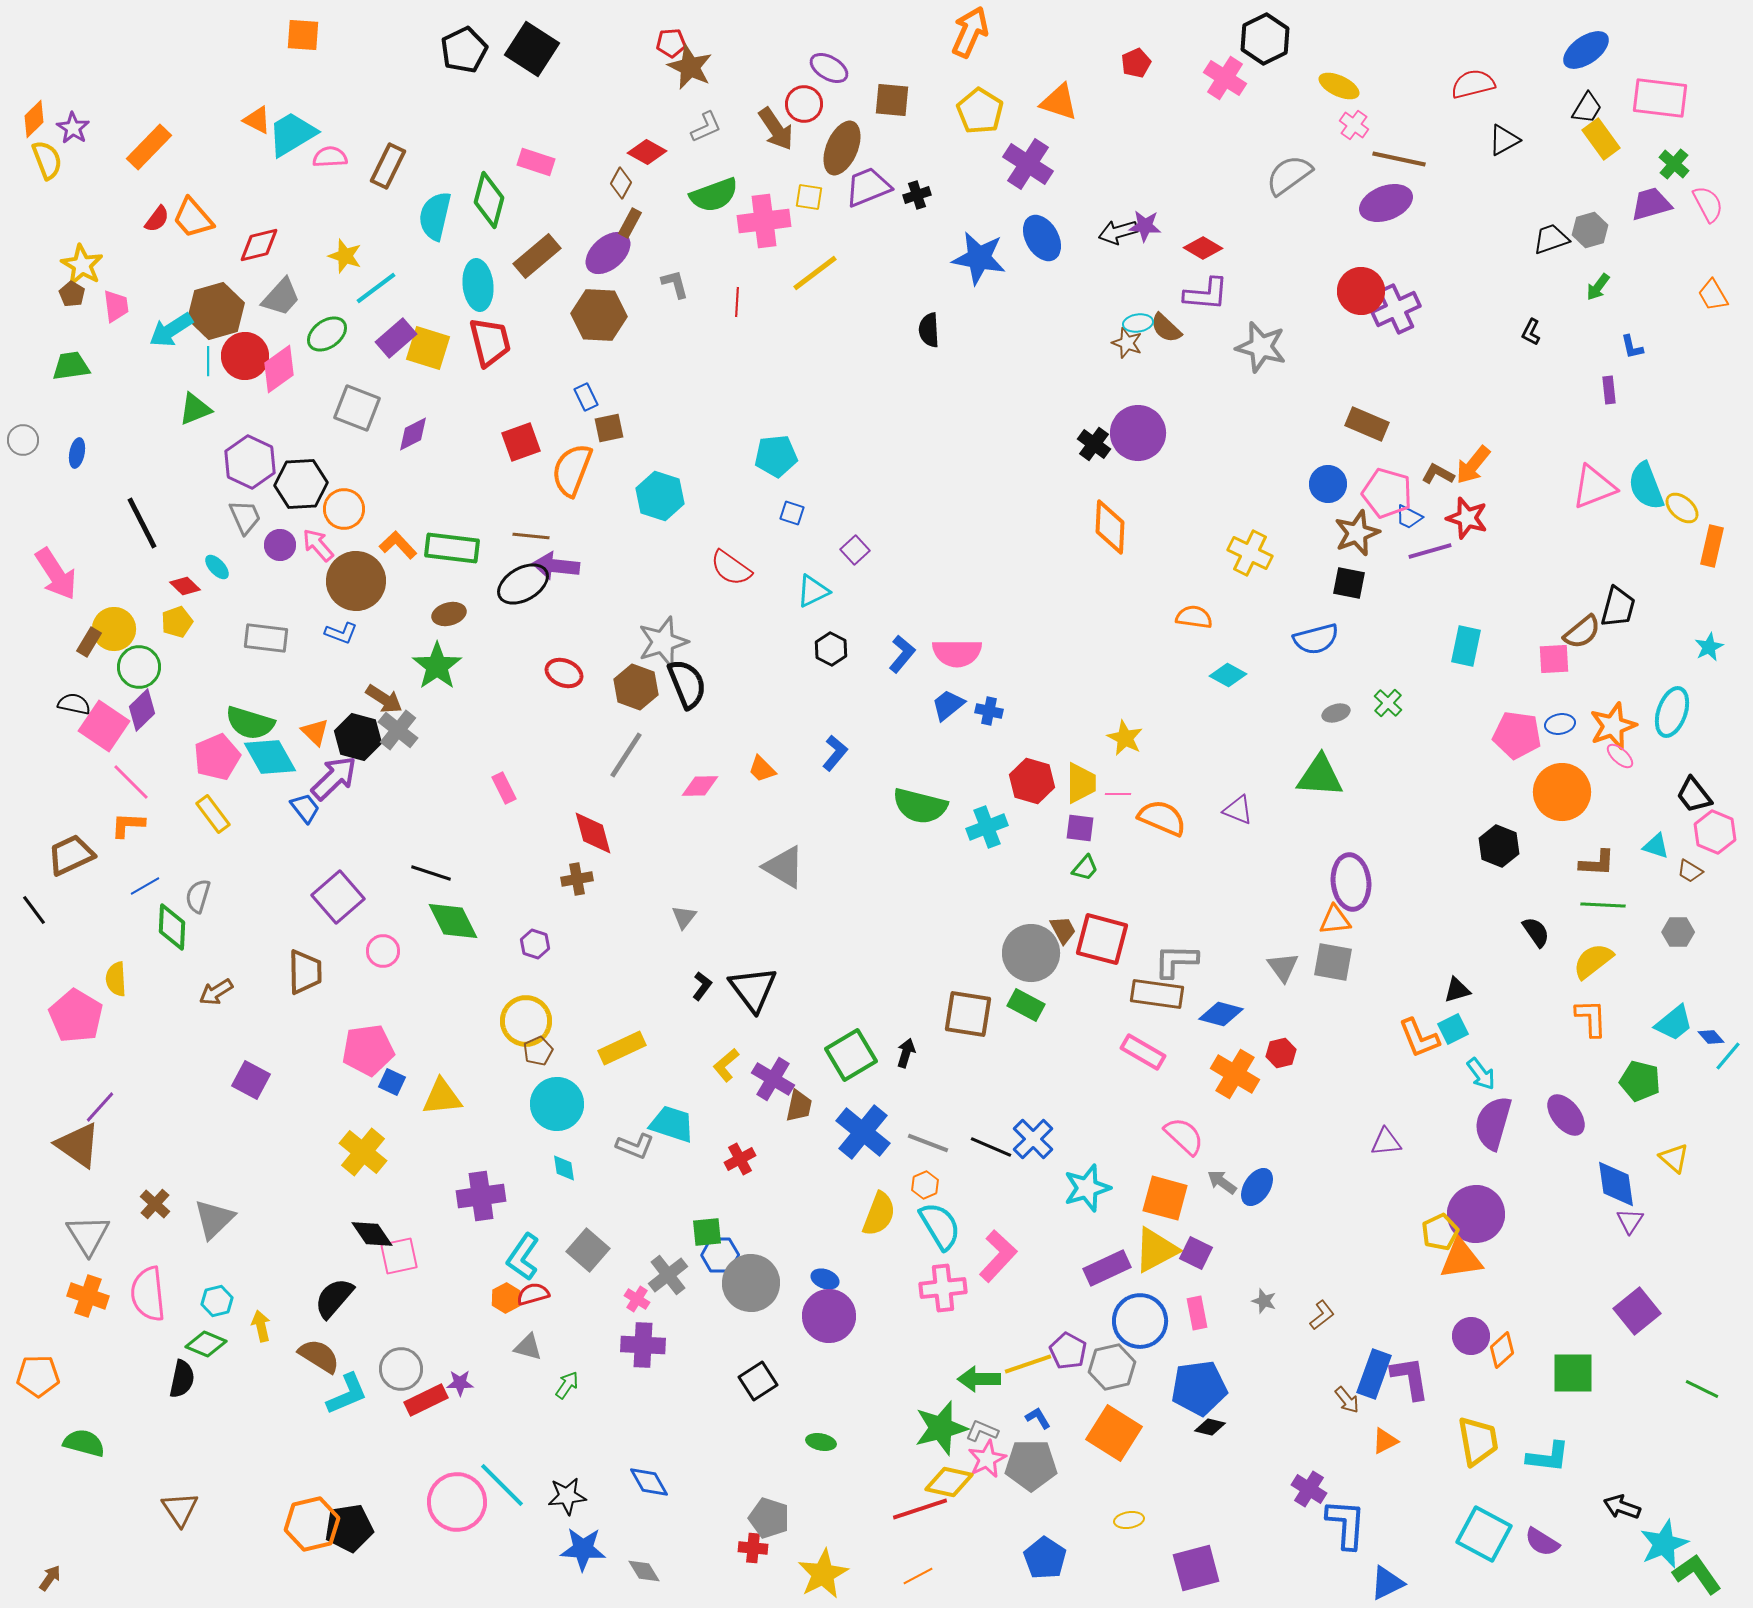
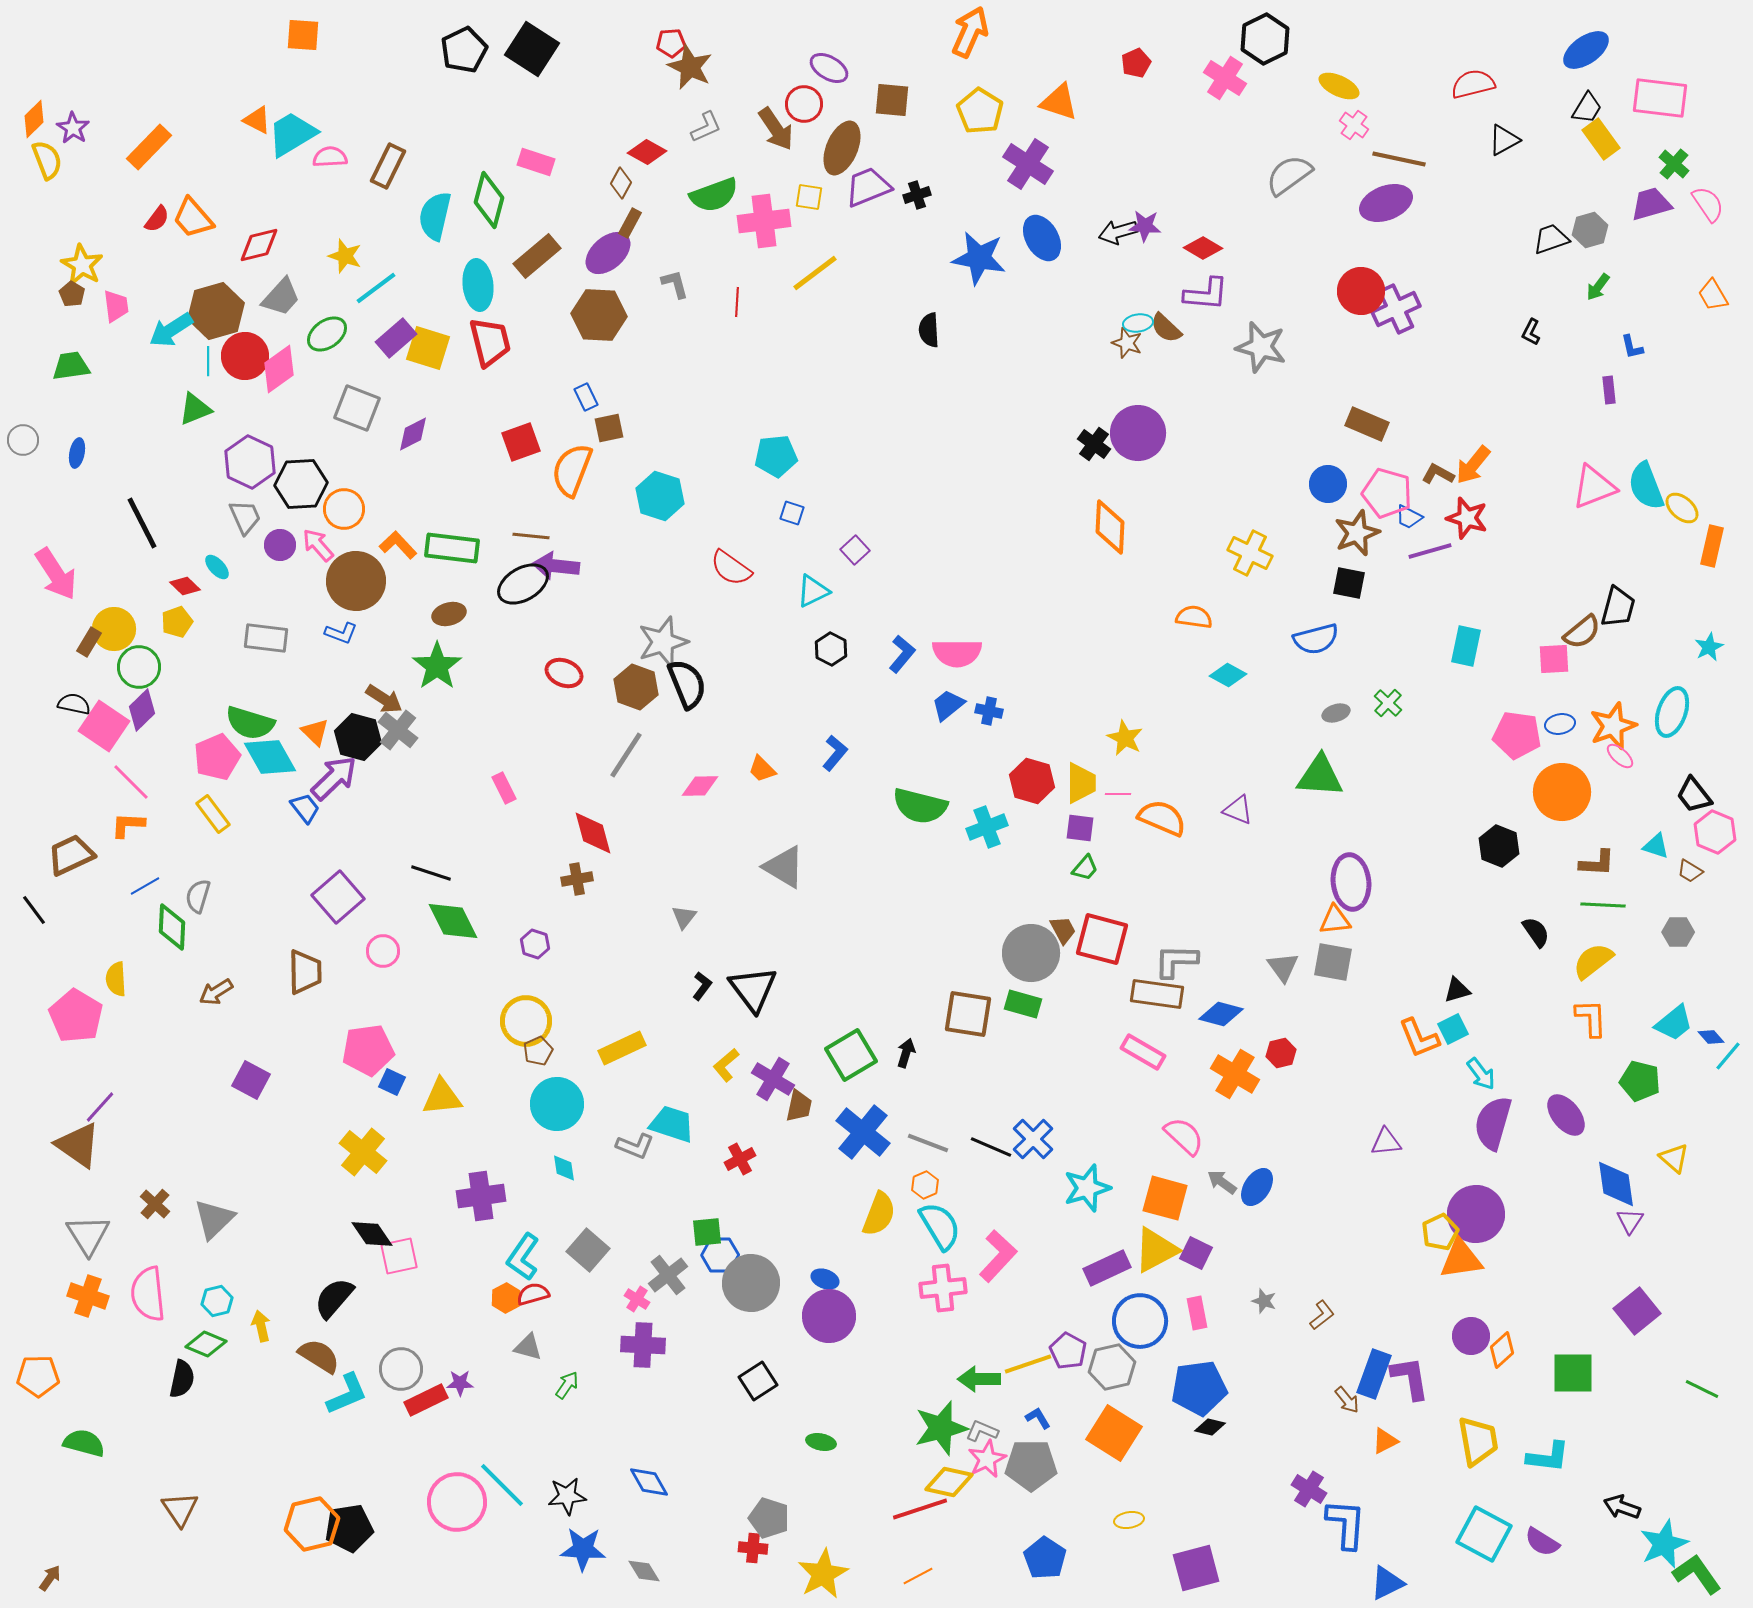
pink semicircle at (1708, 204): rotated 6 degrees counterclockwise
green rectangle at (1026, 1005): moved 3 px left, 1 px up; rotated 12 degrees counterclockwise
